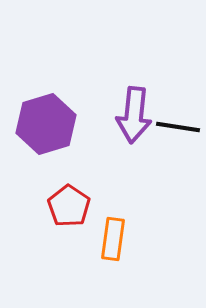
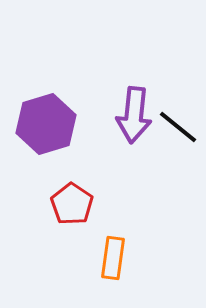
black line: rotated 30 degrees clockwise
red pentagon: moved 3 px right, 2 px up
orange rectangle: moved 19 px down
